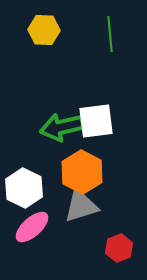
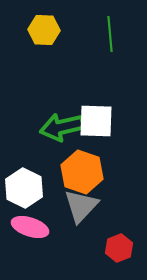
white square: rotated 9 degrees clockwise
orange hexagon: rotated 9 degrees counterclockwise
gray triangle: rotated 30 degrees counterclockwise
pink ellipse: moved 2 px left; rotated 60 degrees clockwise
